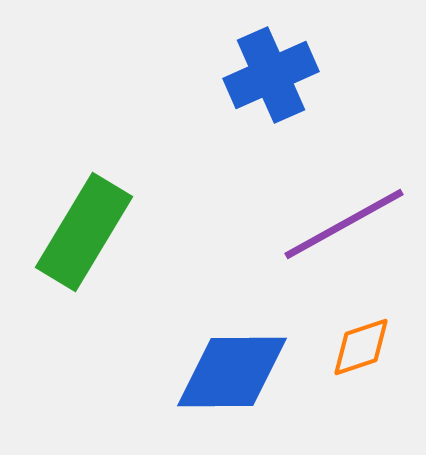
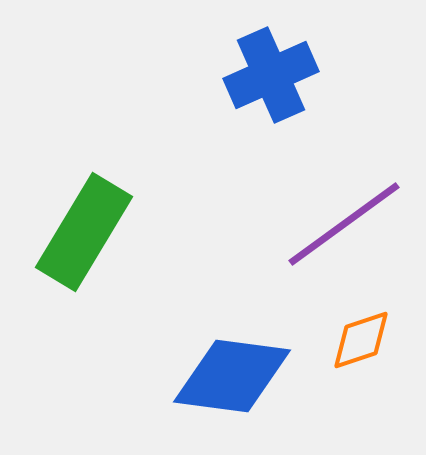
purple line: rotated 7 degrees counterclockwise
orange diamond: moved 7 px up
blue diamond: moved 4 px down; rotated 8 degrees clockwise
